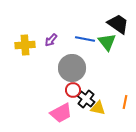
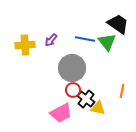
orange line: moved 3 px left, 11 px up
